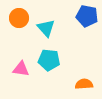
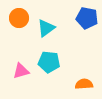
blue pentagon: moved 2 px down
cyan triangle: rotated 36 degrees clockwise
cyan pentagon: moved 2 px down
pink triangle: moved 2 px down; rotated 24 degrees counterclockwise
